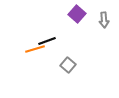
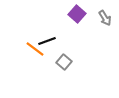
gray arrow: moved 1 px right, 2 px up; rotated 28 degrees counterclockwise
orange line: rotated 54 degrees clockwise
gray square: moved 4 px left, 3 px up
